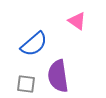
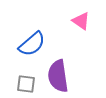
pink triangle: moved 4 px right
blue semicircle: moved 2 px left
